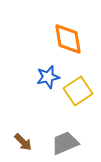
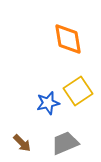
blue star: moved 26 px down
brown arrow: moved 1 px left, 1 px down
